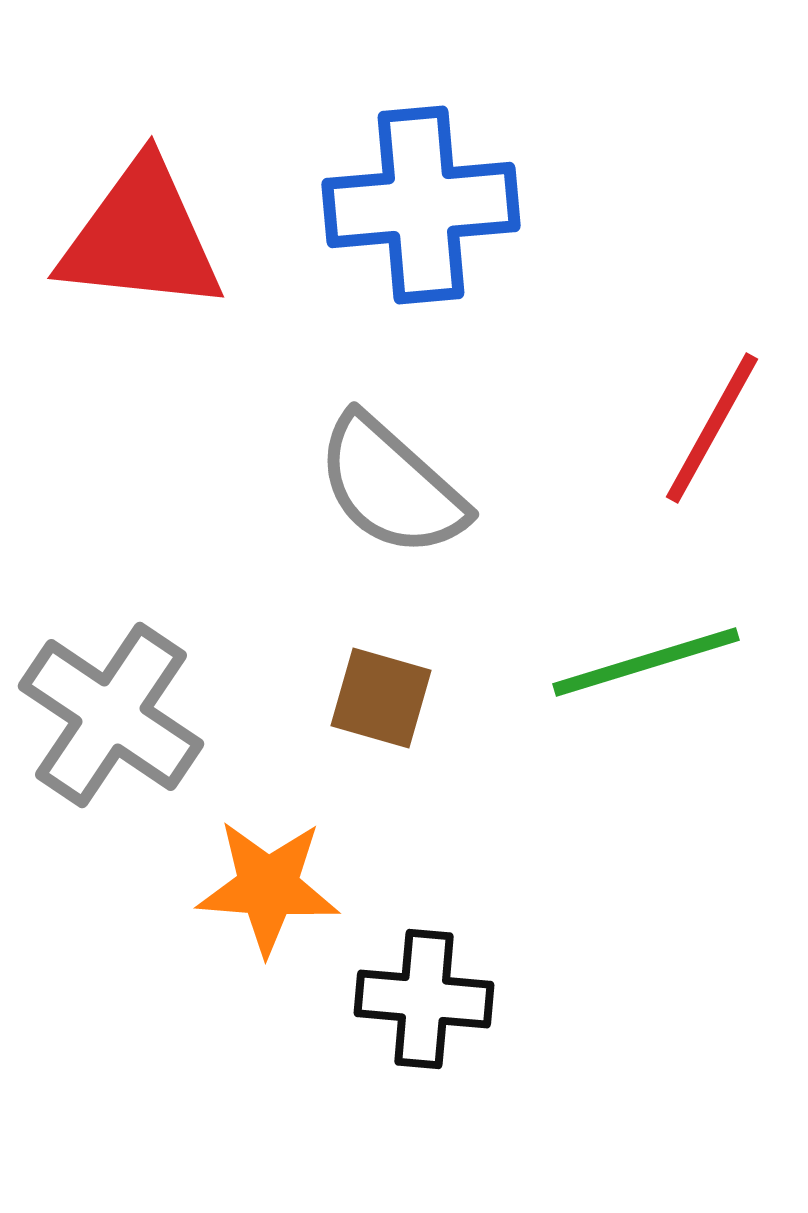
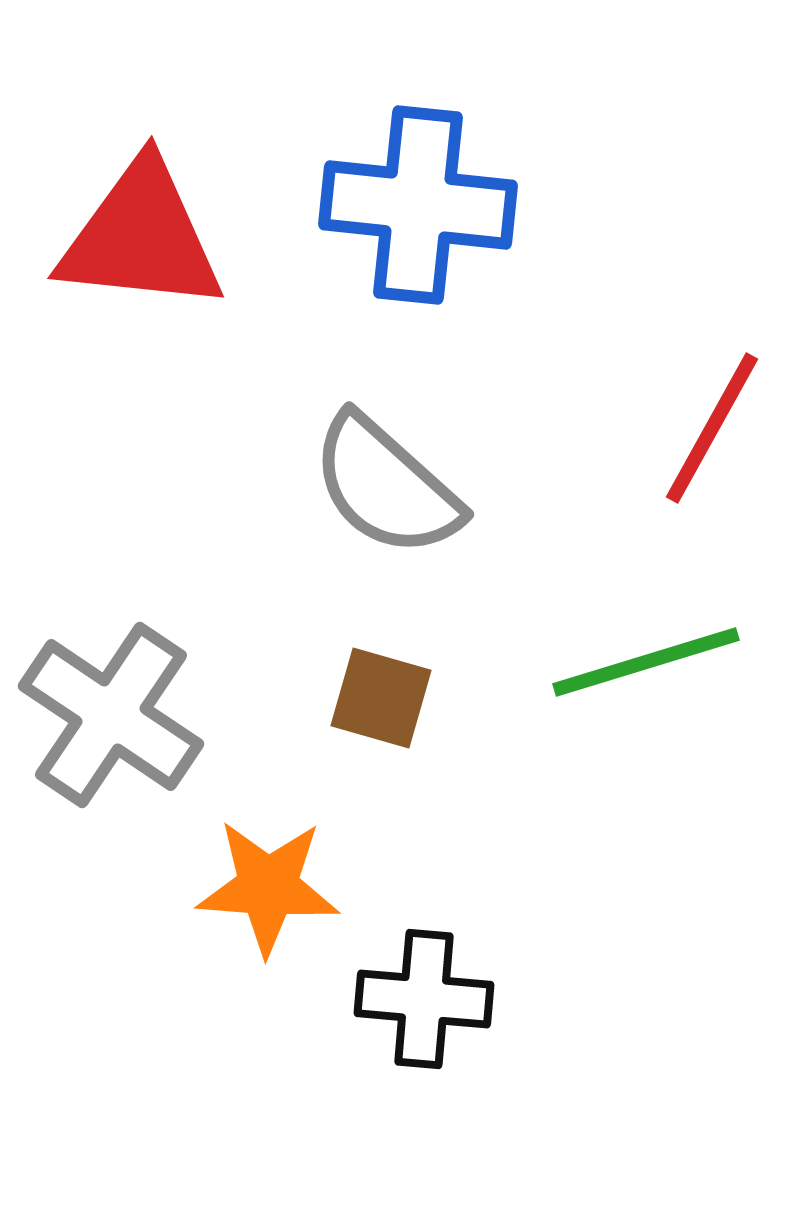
blue cross: moved 3 px left; rotated 11 degrees clockwise
gray semicircle: moved 5 px left
